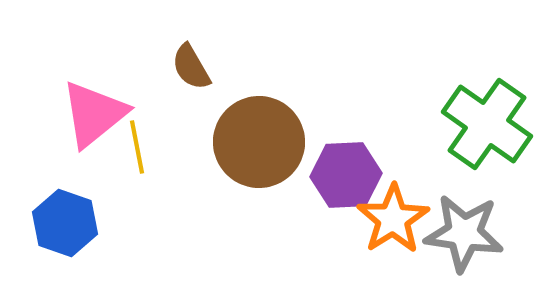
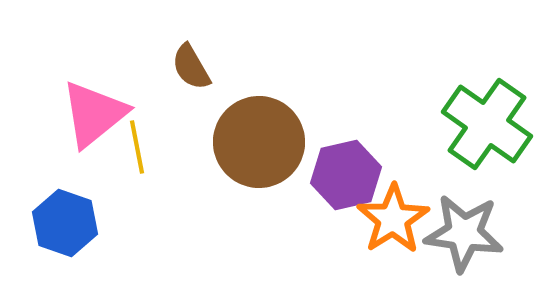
purple hexagon: rotated 10 degrees counterclockwise
